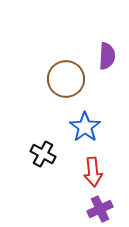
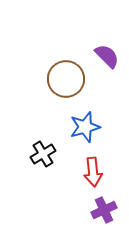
purple semicircle: rotated 48 degrees counterclockwise
blue star: rotated 20 degrees clockwise
black cross: rotated 30 degrees clockwise
purple cross: moved 4 px right, 1 px down
